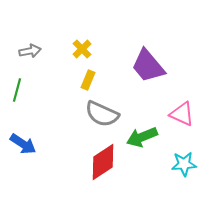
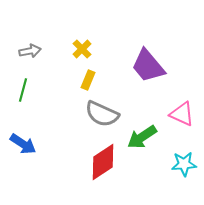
green line: moved 6 px right
green arrow: rotated 12 degrees counterclockwise
